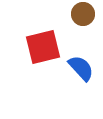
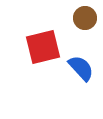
brown circle: moved 2 px right, 4 px down
